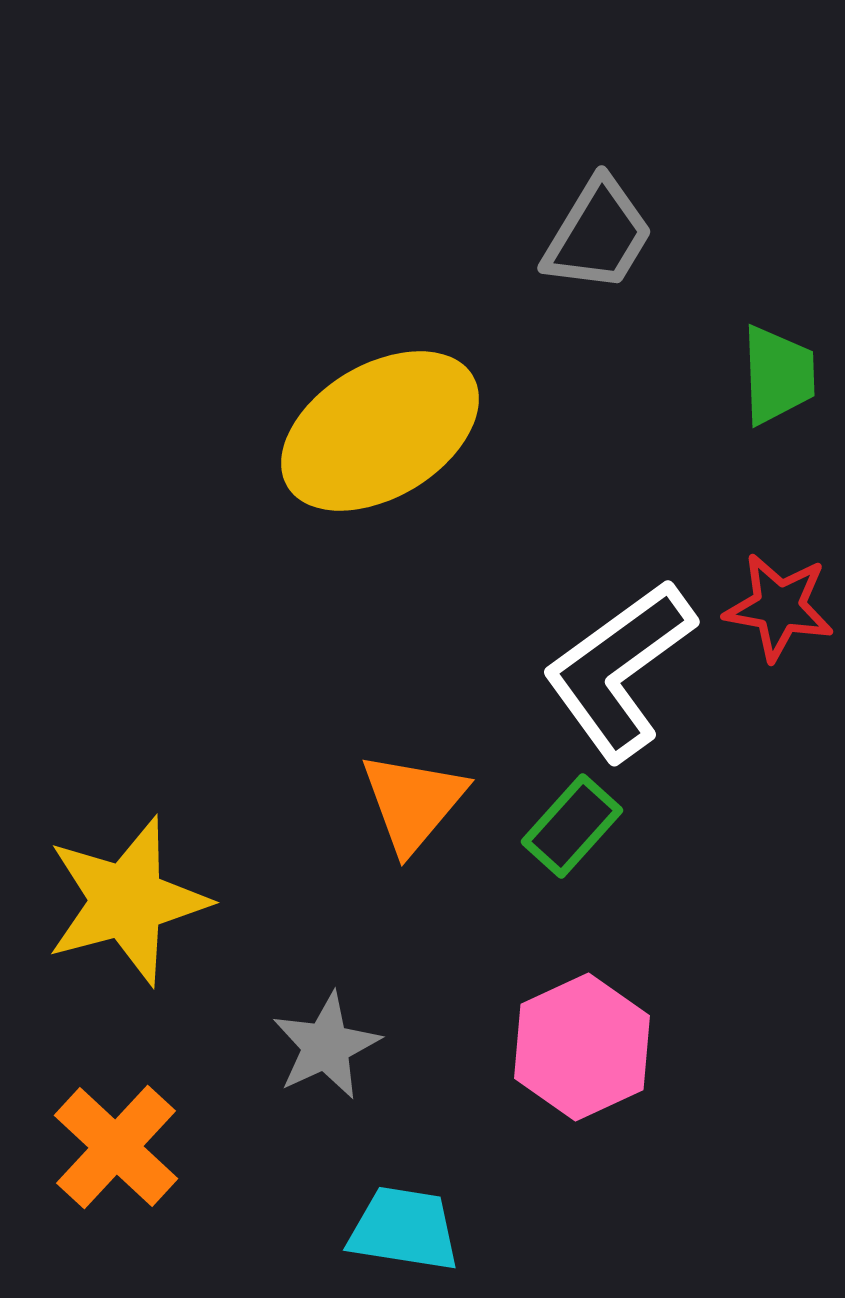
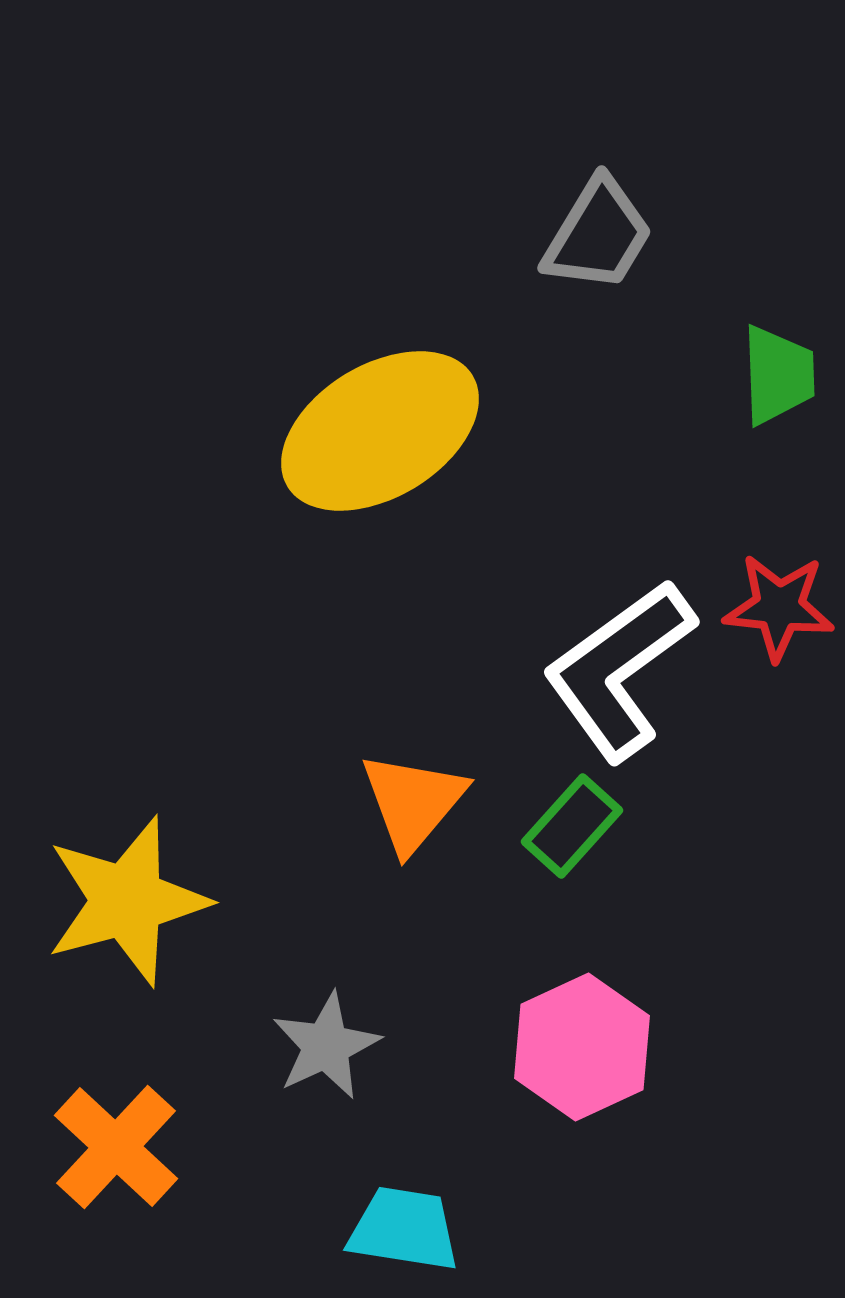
red star: rotated 4 degrees counterclockwise
